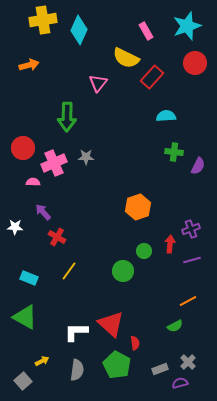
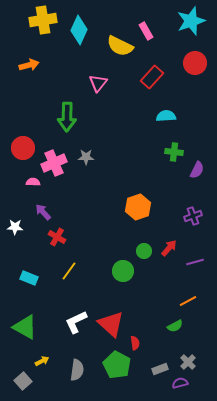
cyan star at (187, 26): moved 4 px right, 5 px up
yellow semicircle at (126, 58): moved 6 px left, 12 px up
purple semicircle at (198, 166): moved 1 px left, 4 px down
purple cross at (191, 229): moved 2 px right, 13 px up
red arrow at (170, 244): moved 1 px left, 4 px down; rotated 36 degrees clockwise
purple line at (192, 260): moved 3 px right, 2 px down
green triangle at (25, 317): moved 10 px down
white L-shape at (76, 332): moved 10 px up; rotated 25 degrees counterclockwise
